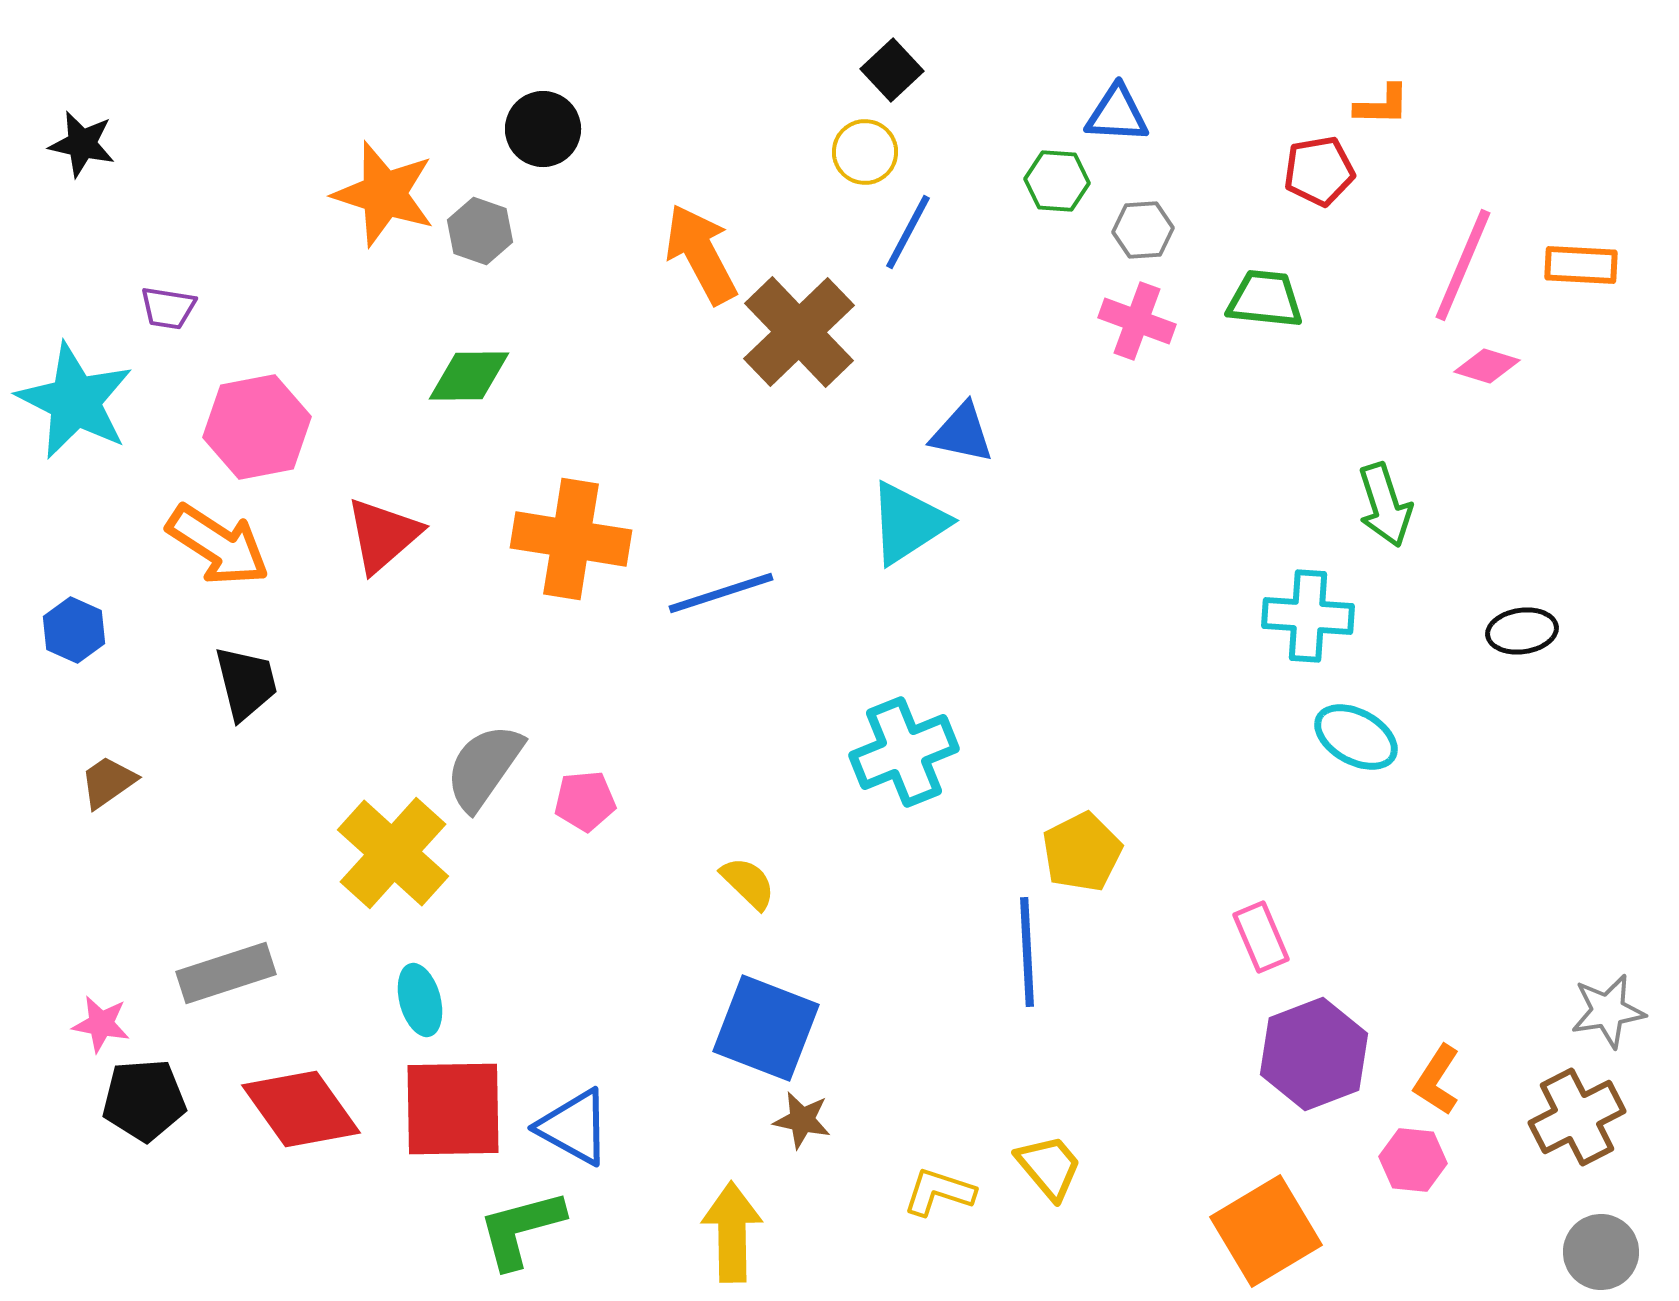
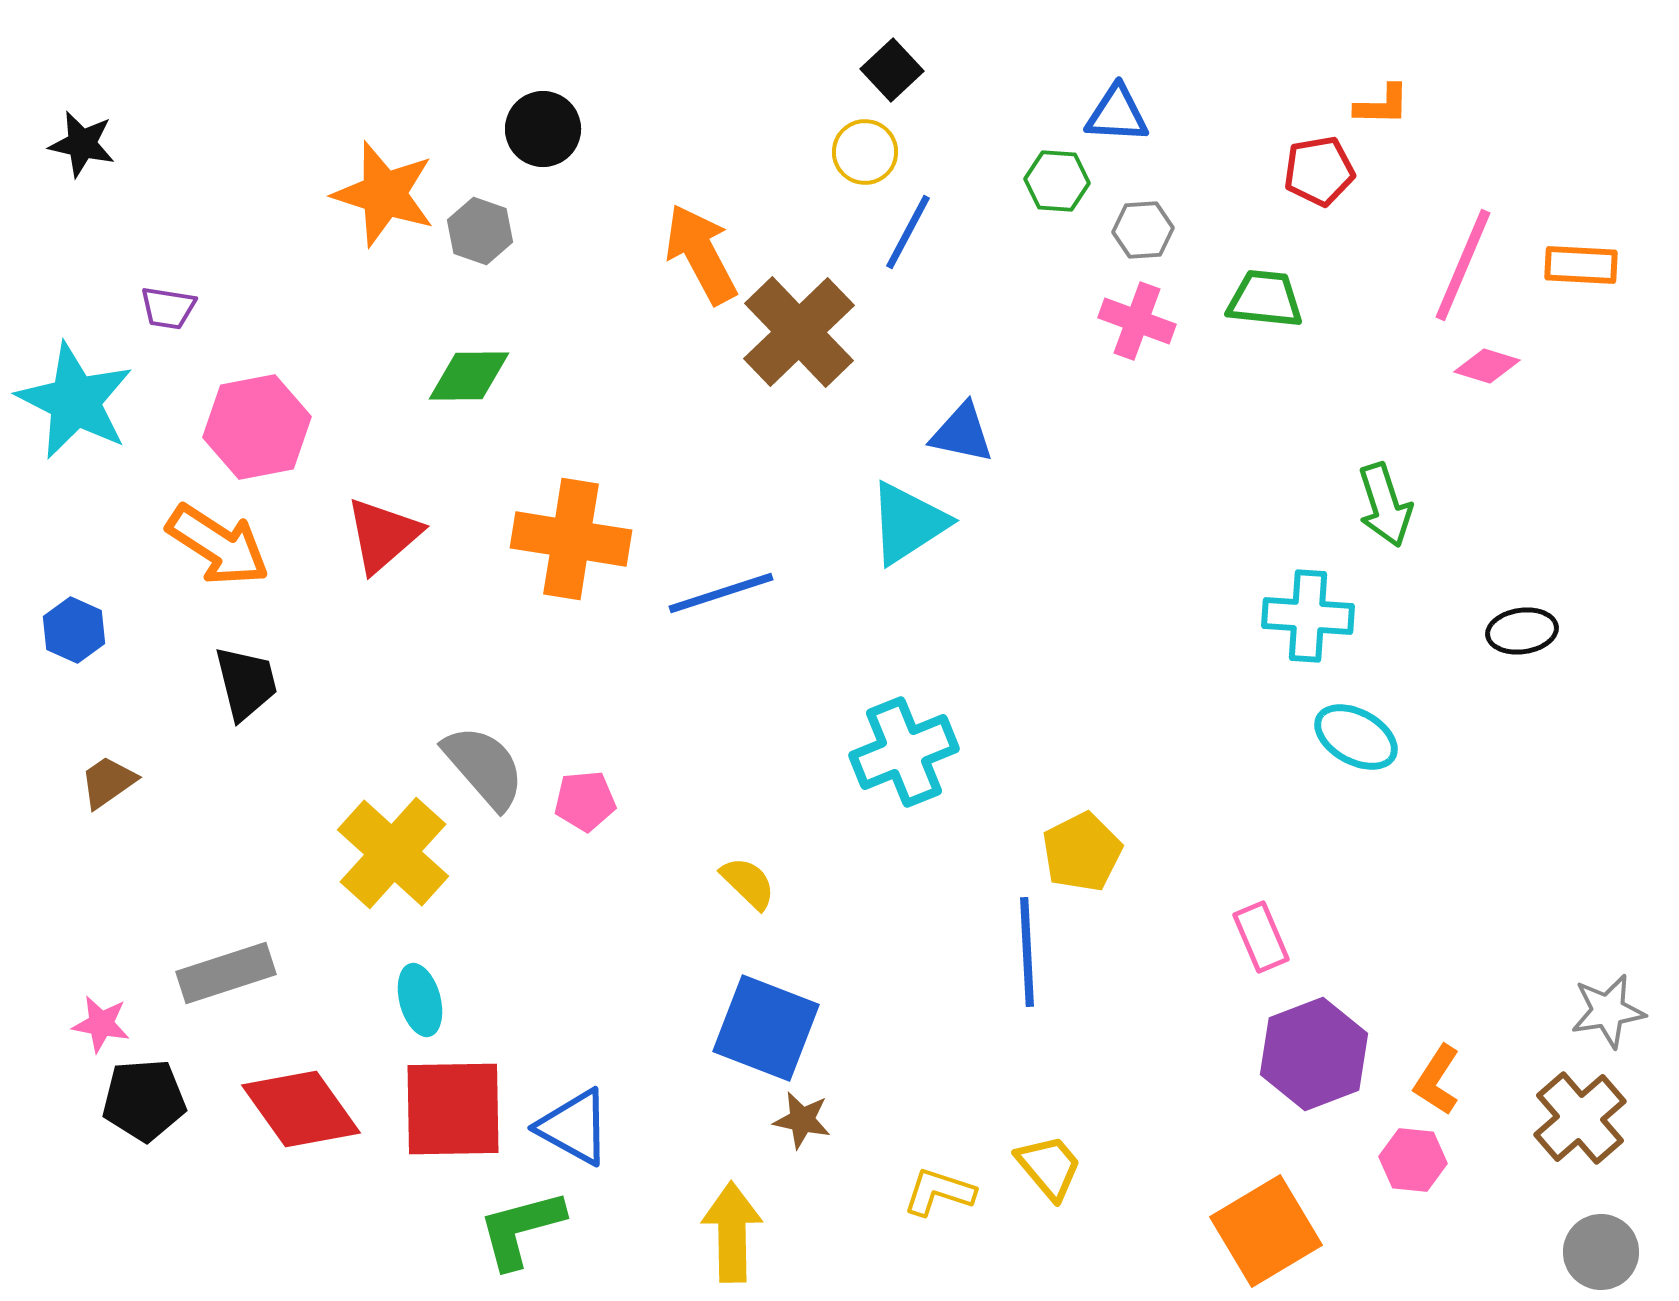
gray semicircle at (484, 767): rotated 104 degrees clockwise
brown cross at (1577, 1117): moved 3 px right, 1 px down; rotated 14 degrees counterclockwise
